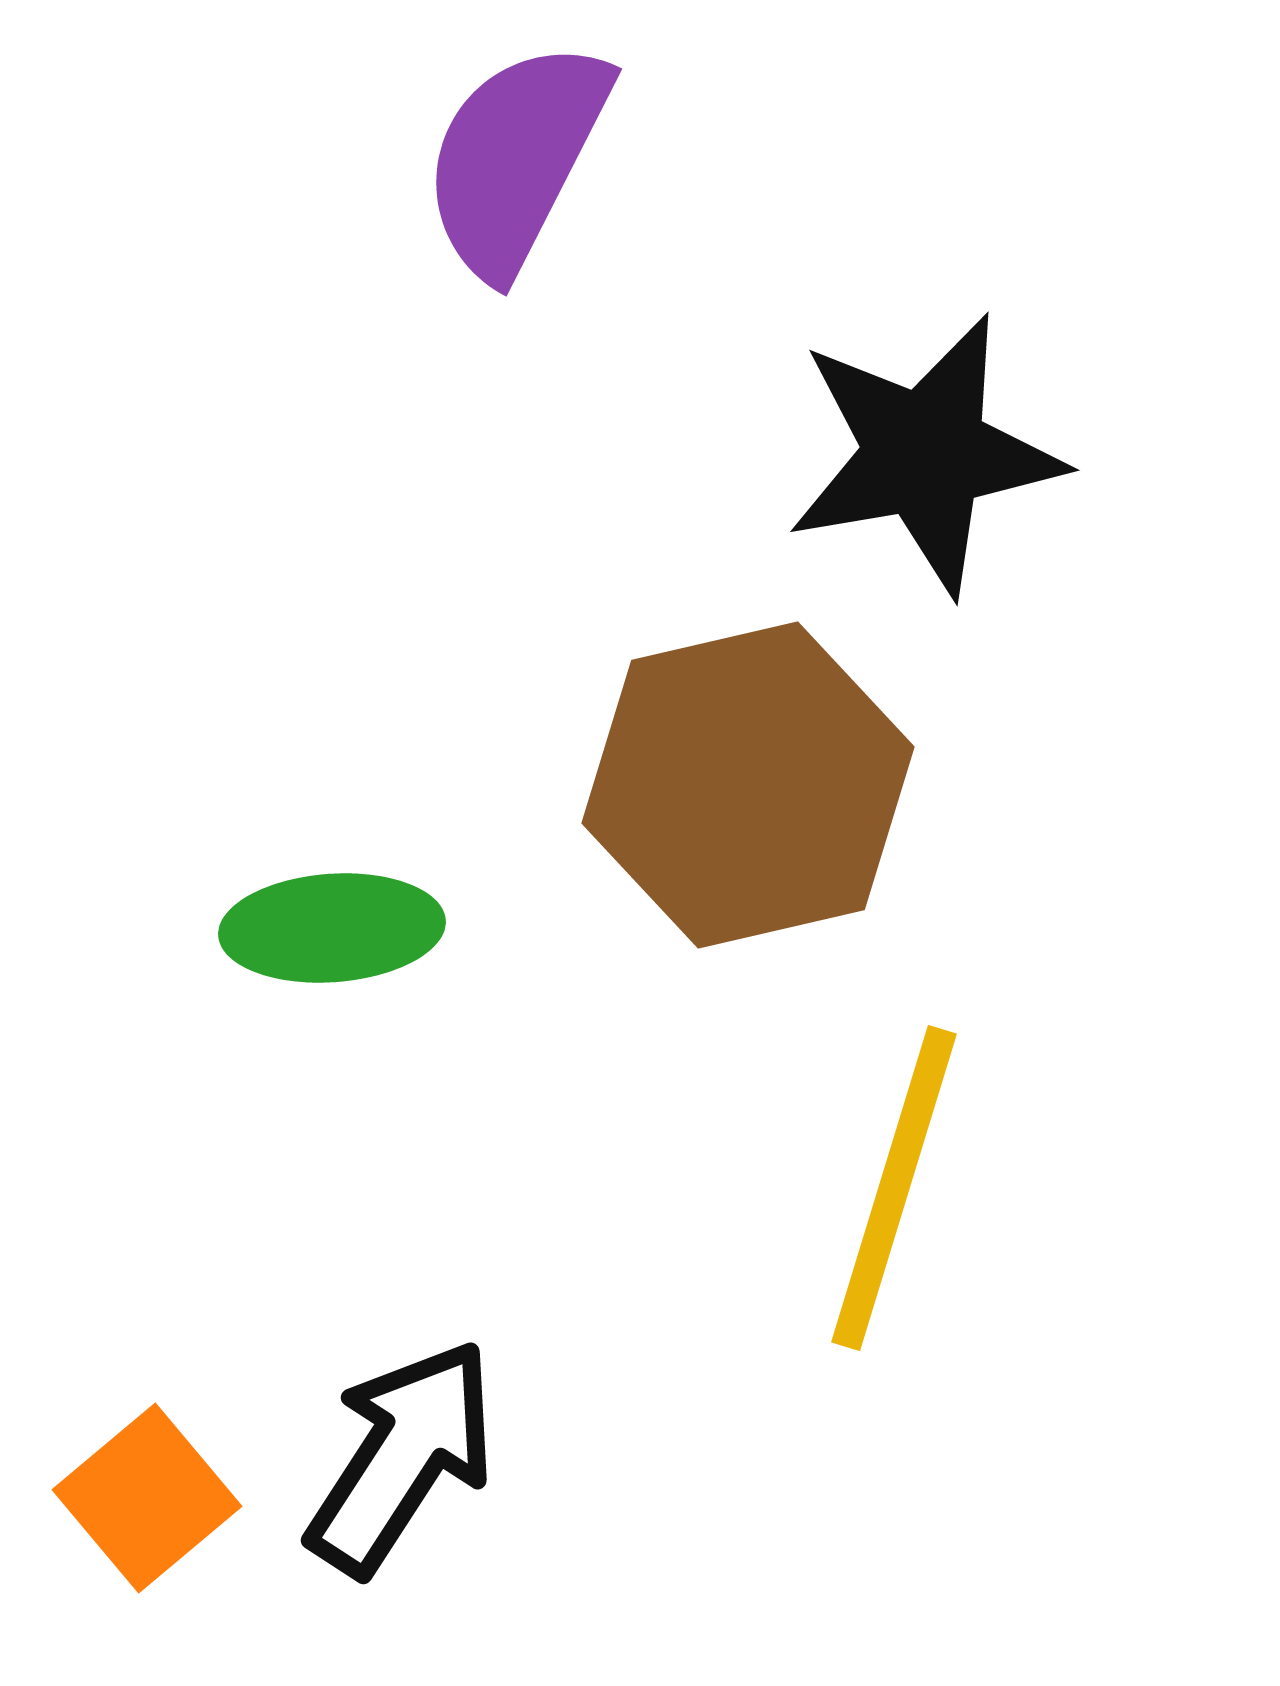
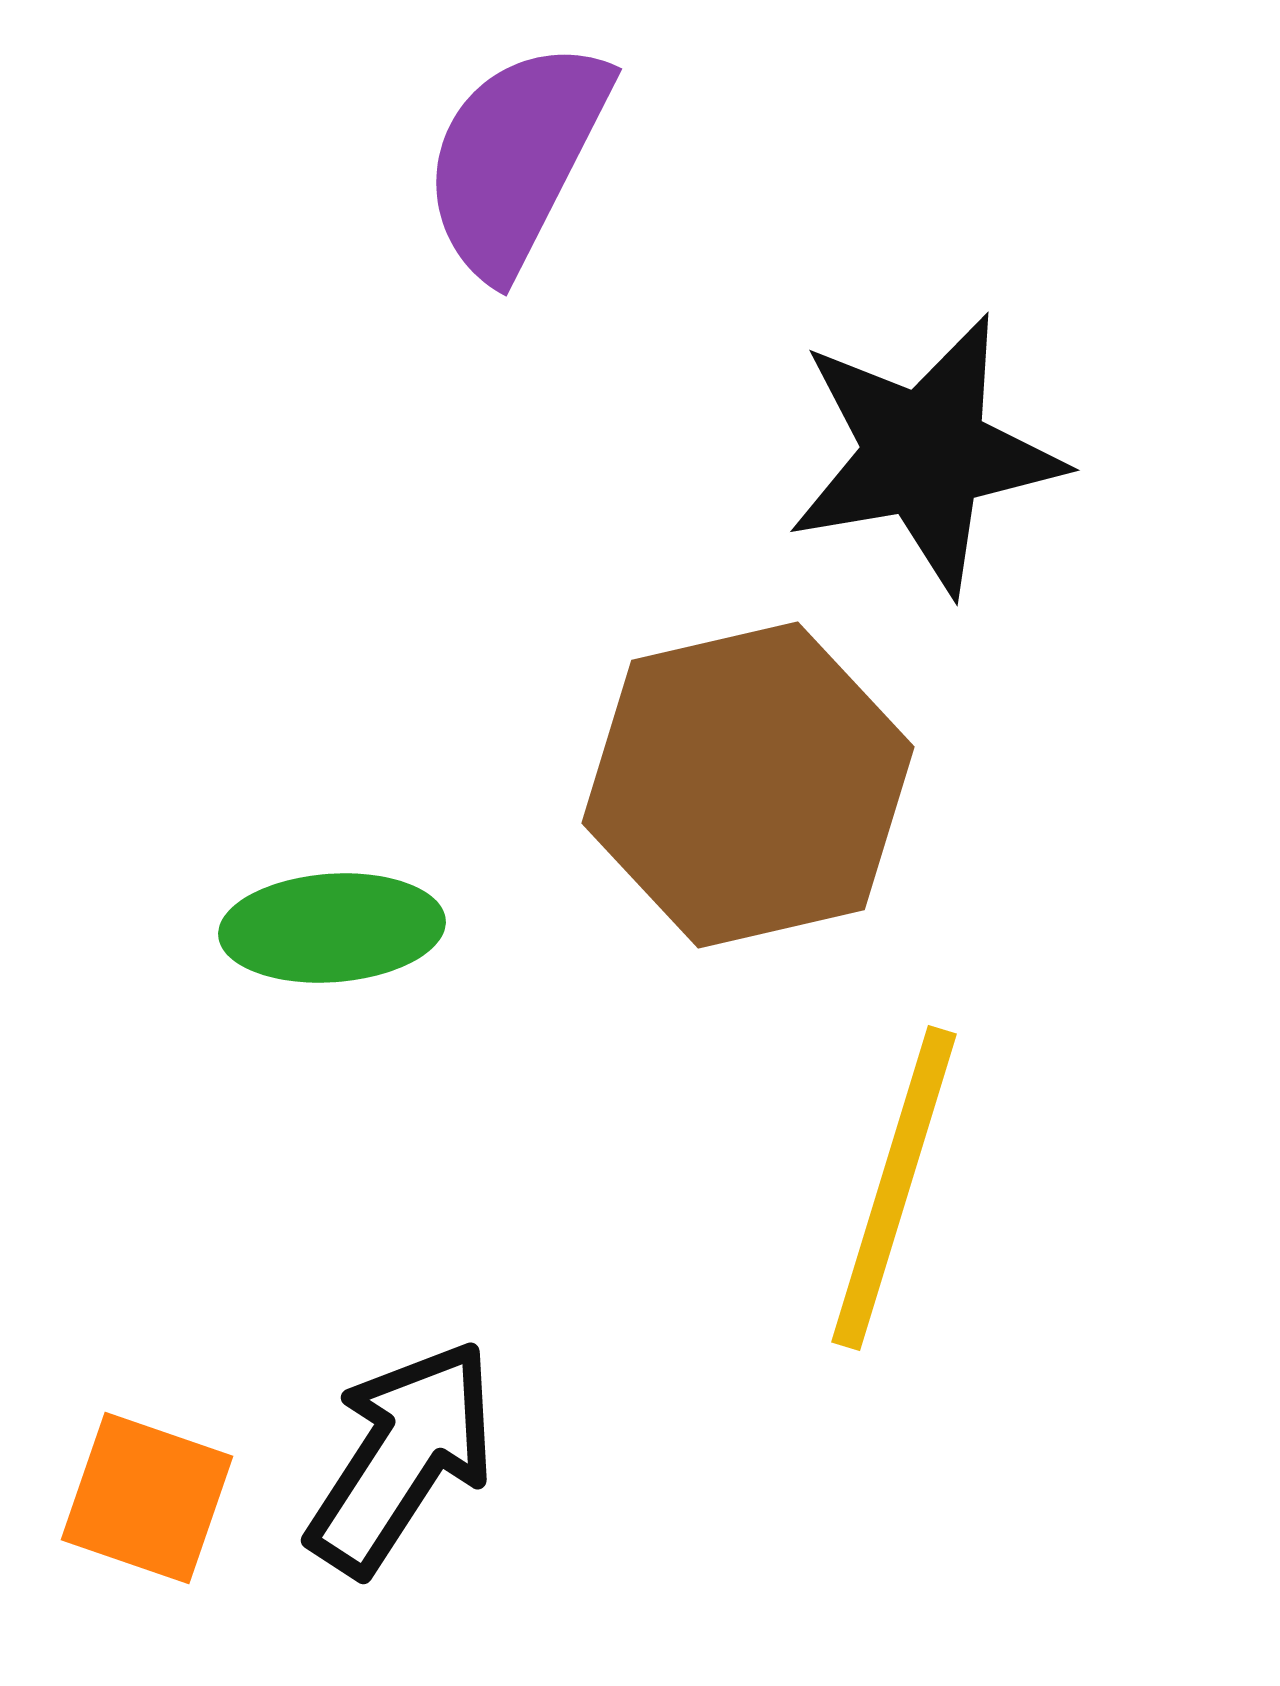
orange square: rotated 31 degrees counterclockwise
